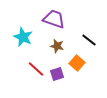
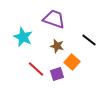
orange square: moved 5 px left, 1 px up
